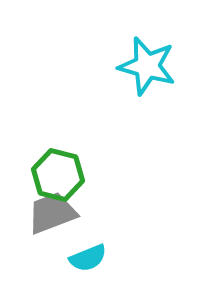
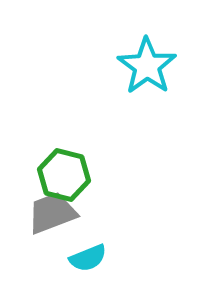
cyan star: rotated 20 degrees clockwise
green hexagon: moved 6 px right
